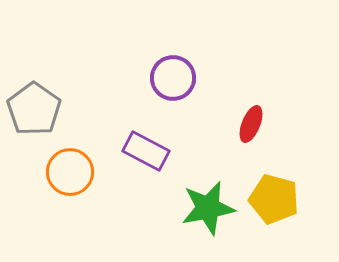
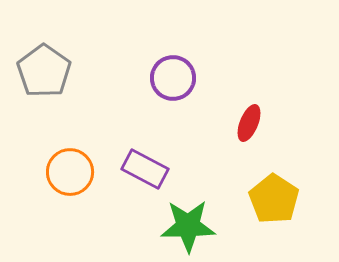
gray pentagon: moved 10 px right, 38 px up
red ellipse: moved 2 px left, 1 px up
purple rectangle: moved 1 px left, 18 px down
yellow pentagon: rotated 18 degrees clockwise
green star: moved 20 px left, 18 px down; rotated 10 degrees clockwise
